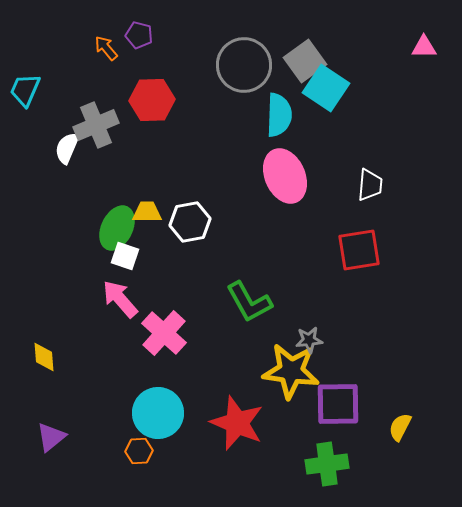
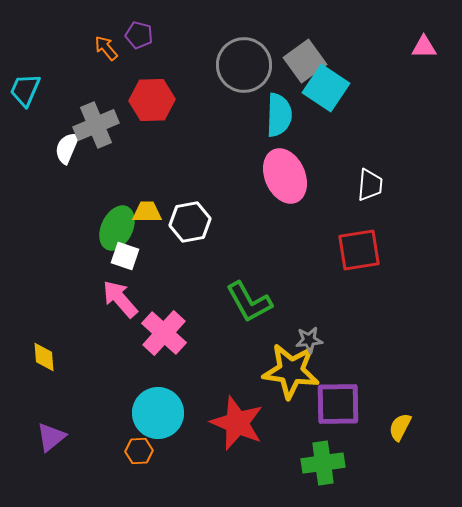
green cross: moved 4 px left, 1 px up
